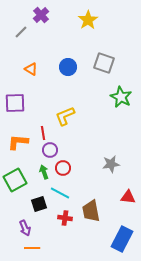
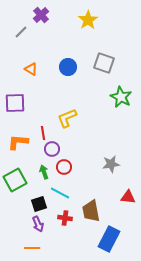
yellow L-shape: moved 2 px right, 2 px down
purple circle: moved 2 px right, 1 px up
red circle: moved 1 px right, 1 px up
purple arrow: moved 13 px right, 4 px up
blue rectangle: moved 13 px left
